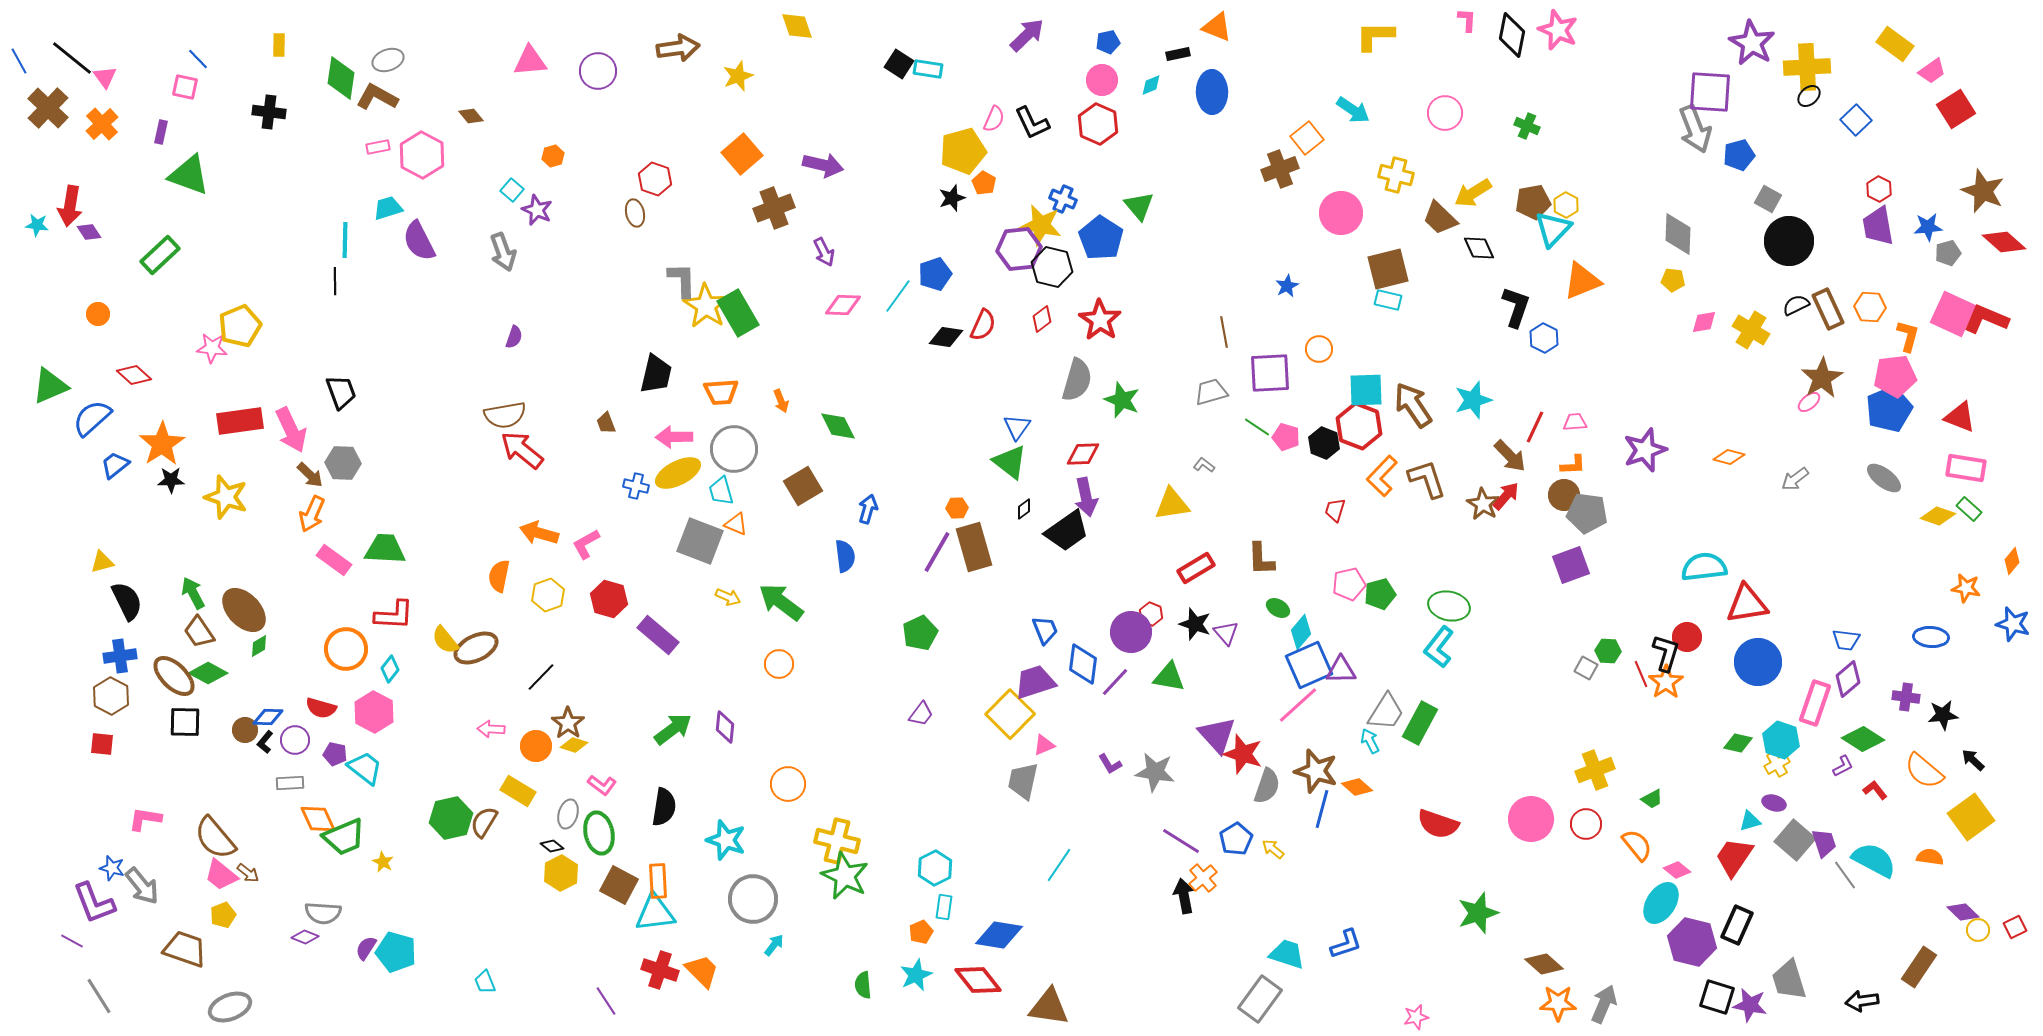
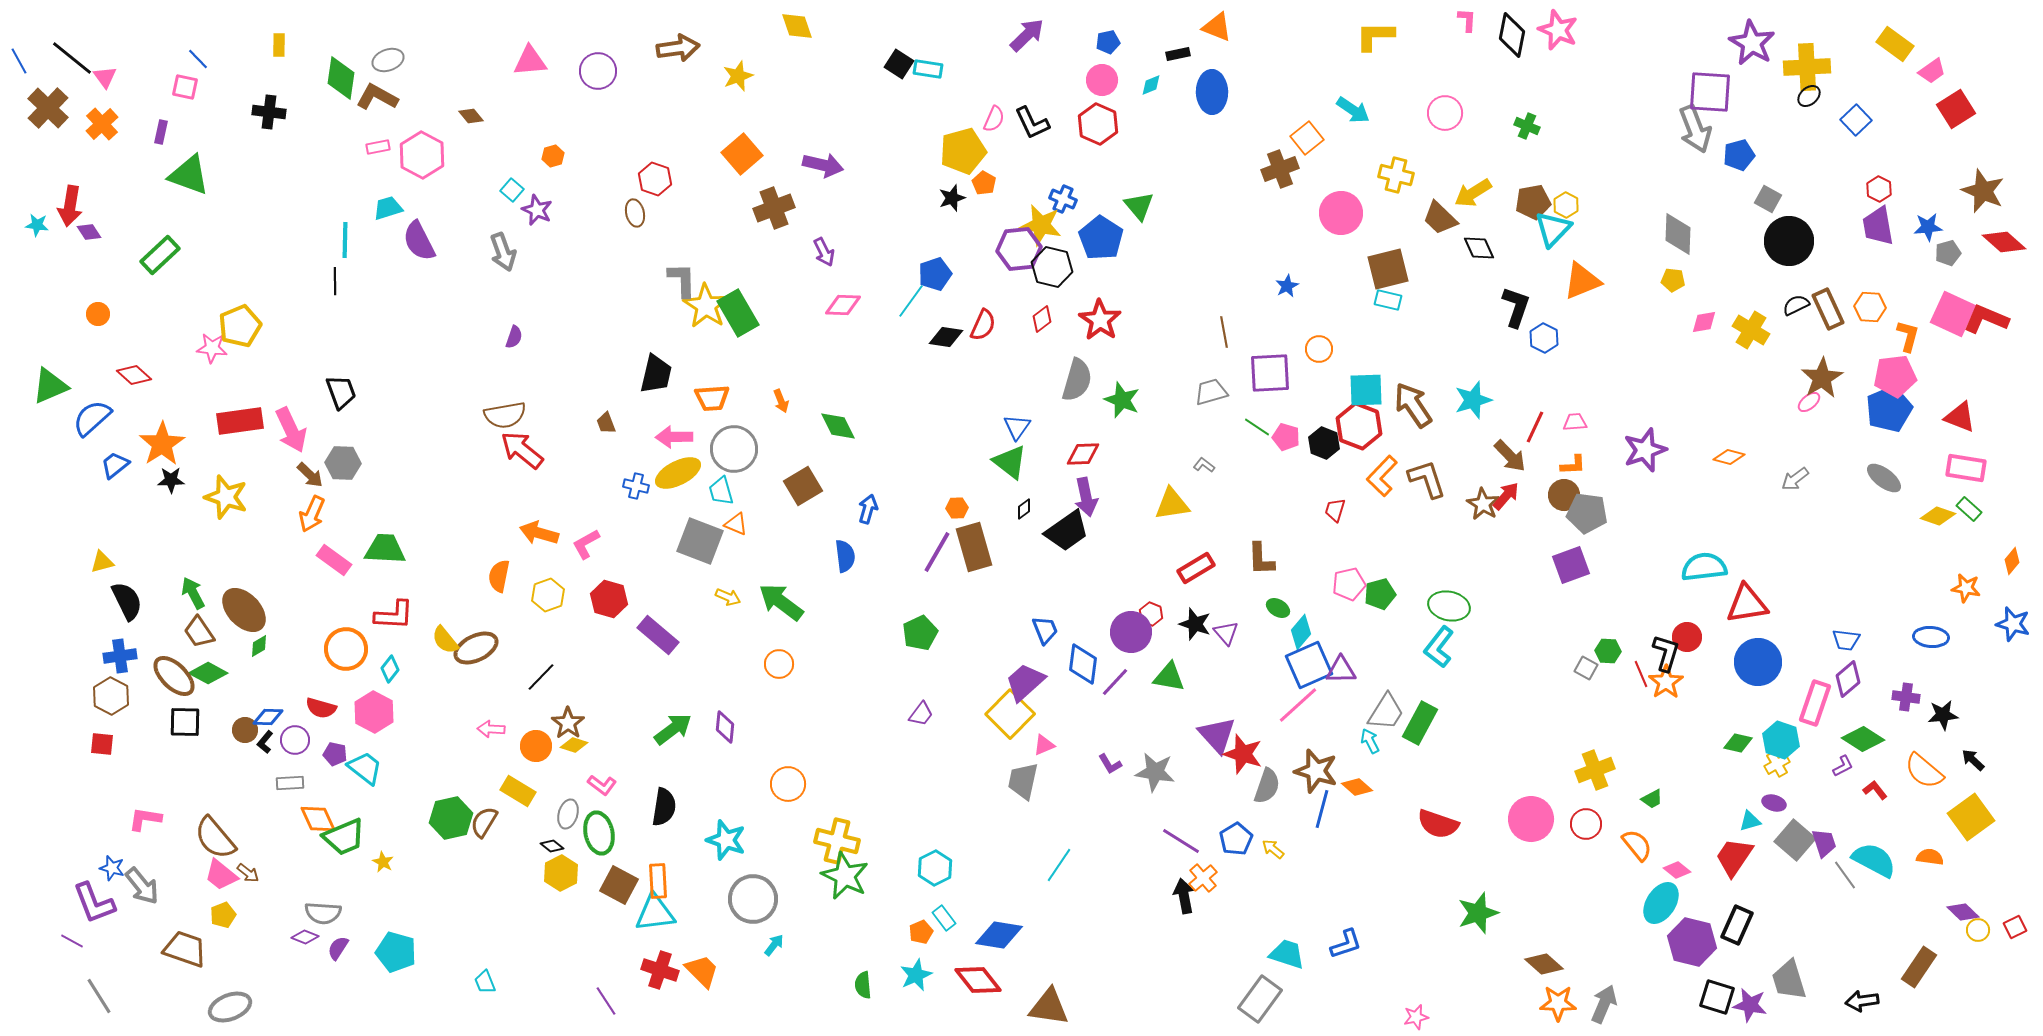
cyan line at (898, 296): moved 13 px right, 5 px down
orange trapezoid at (721, 392): moved 9 px left, 6 px down
purple trapezoid at (1035, 682): moved 10 px left; rotated 24 degrees counterclockwise
cyan rectangle at (944, 907): moved 11 px down; rotated 45 degrees counterclockwise
purple semicircle at (366, 948): moved 28 px left
